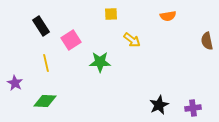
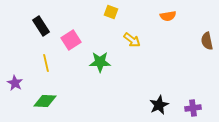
yellow square: moved 2 px up; rotated 24 degrees clockwise
